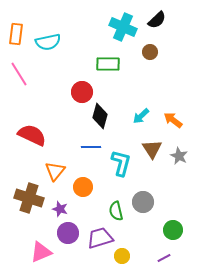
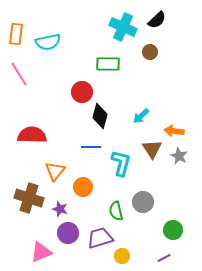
orange arrow: moved 1 px right, 11 px down; rotated 30 degrees counterclockwise
red semicircle: rotated 24 degrees counterclockwise
